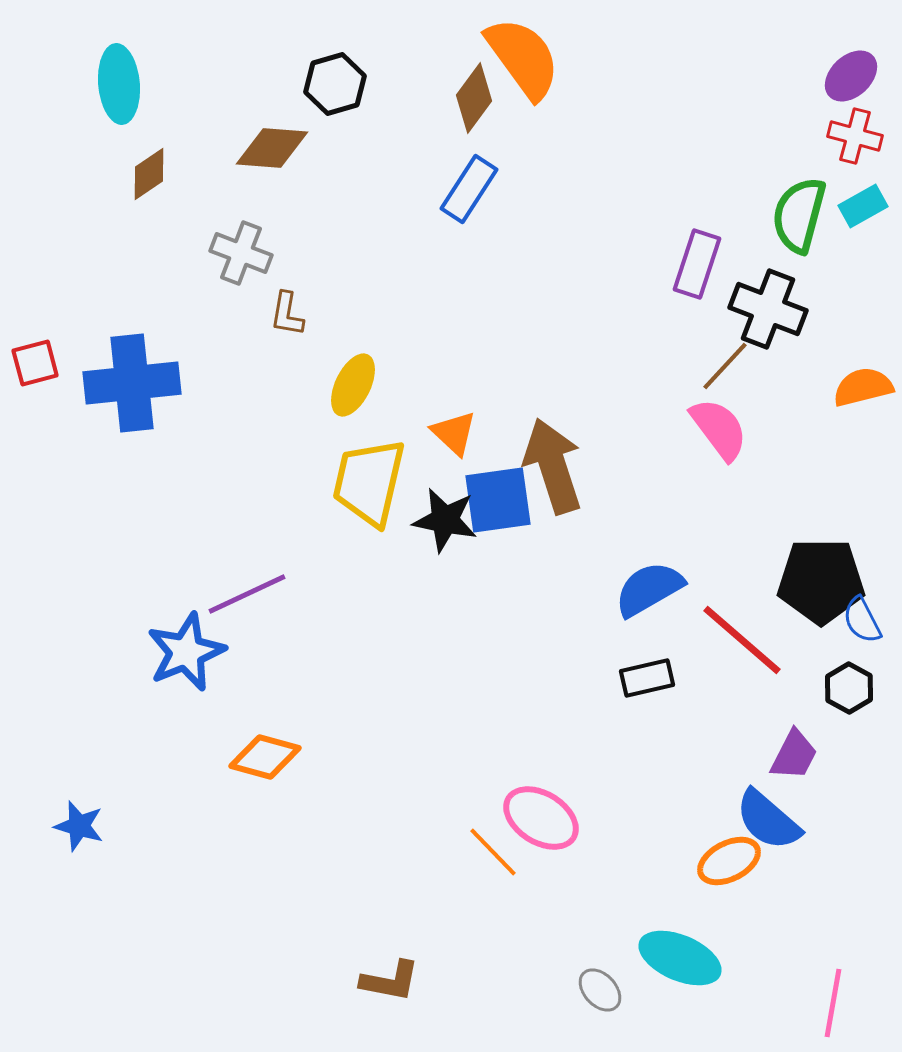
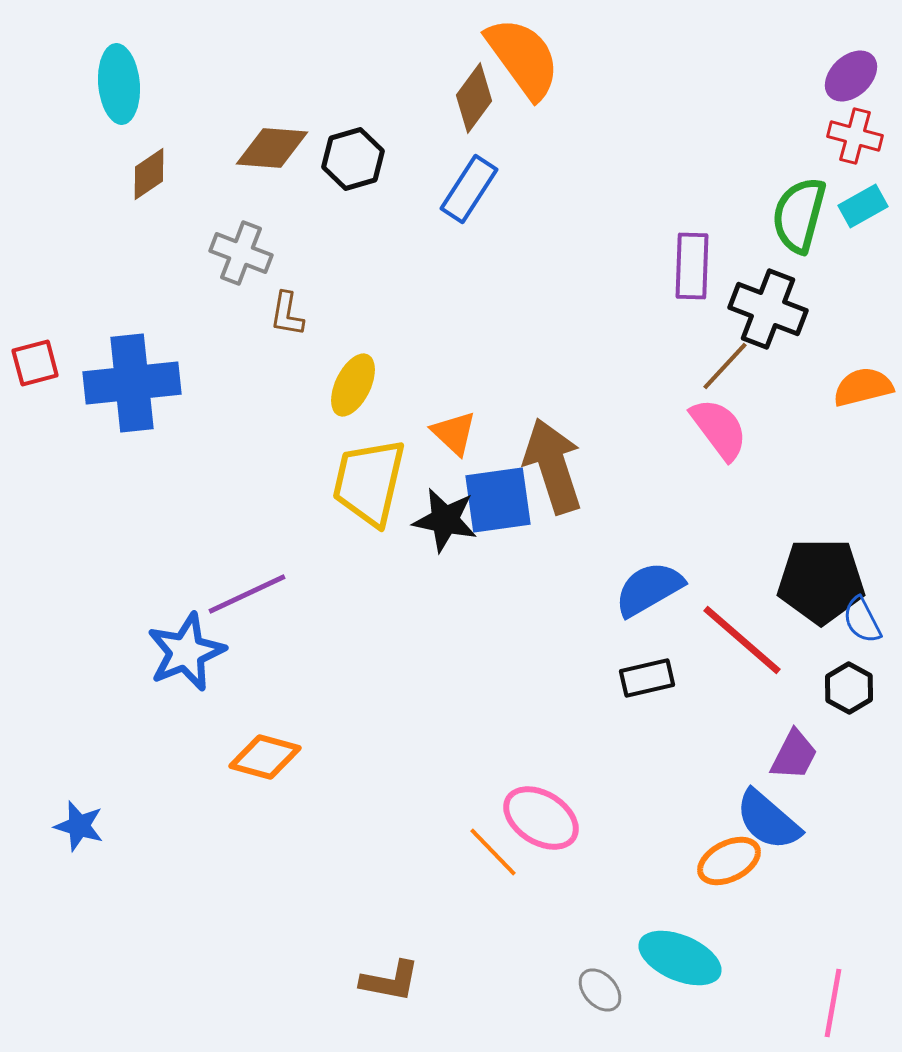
black hexagon at (335, 84): moved 18 px right, 75 px down
purple rectangle at (697, 264): moved 5 px left, 2 px down; rotated 16 degrees counterclockwise
